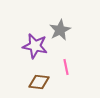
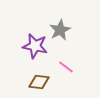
pink line: rotated 42 degrees counterclockwise
